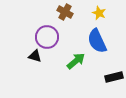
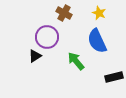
brown cross: moved 1 px left, 1 px down
black triangle: rotated 48 degrees counterclockwise
green arrow: rotated 90 degrees counterclockwise
